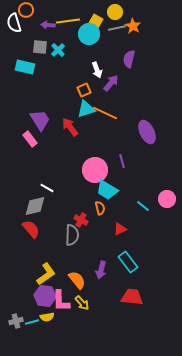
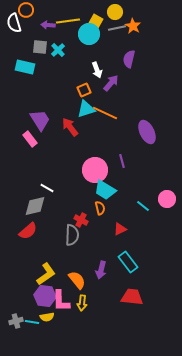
cyan trapezoid at (107, 190): moved 2 px left
red semicircle at (31, 229): moved 3 px left, 2 px down; rotated 90 degrees clockwise
yellow arrow at (82, 303): rotated 49 degrees clockwise
cyan line at (32, 322): rotated 24 degrees clockwise
